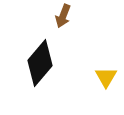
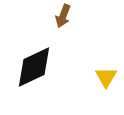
black diamond: moved 6 px left, 4 px down; rotated 24 degrees clockwise
